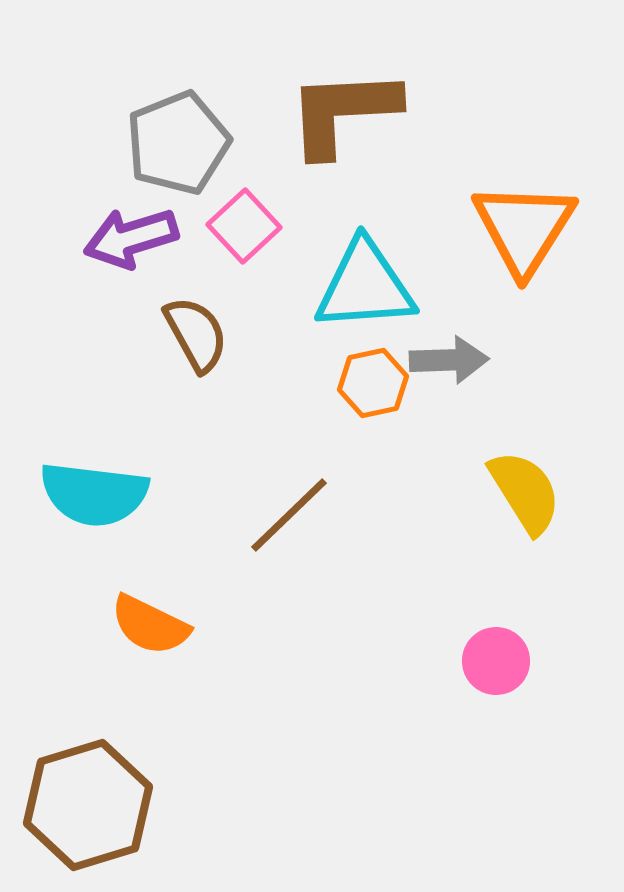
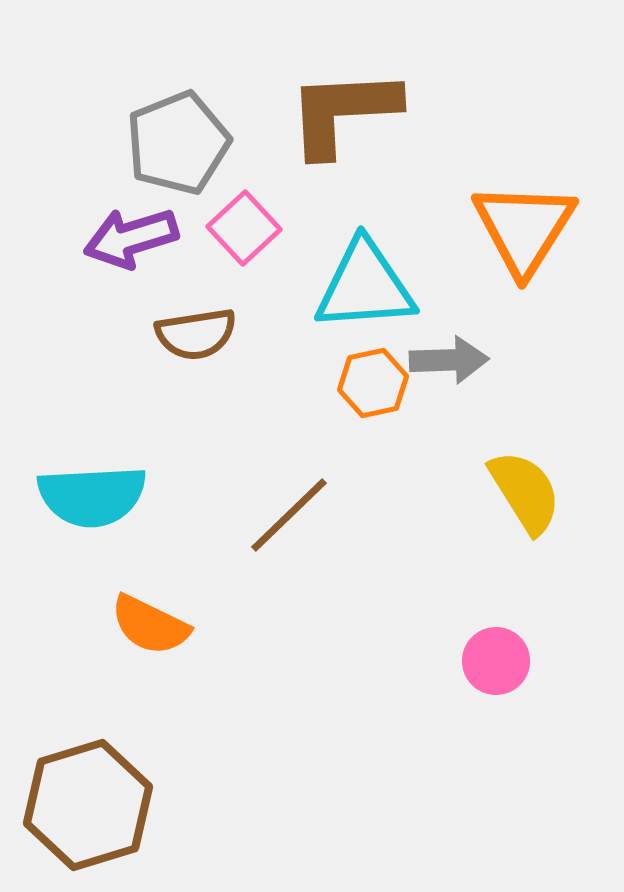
pink square: moved 2 px down
brown semicircle: rotated 110 degrees clockwise
cyan semicircle: moved 2 px left, 2 px down; rotated 10 degrees counterclockwise
